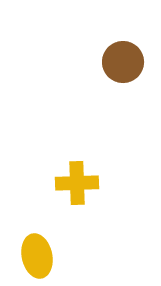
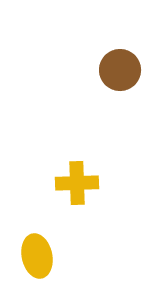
brown circle: moved 3 px left, 8 px down
